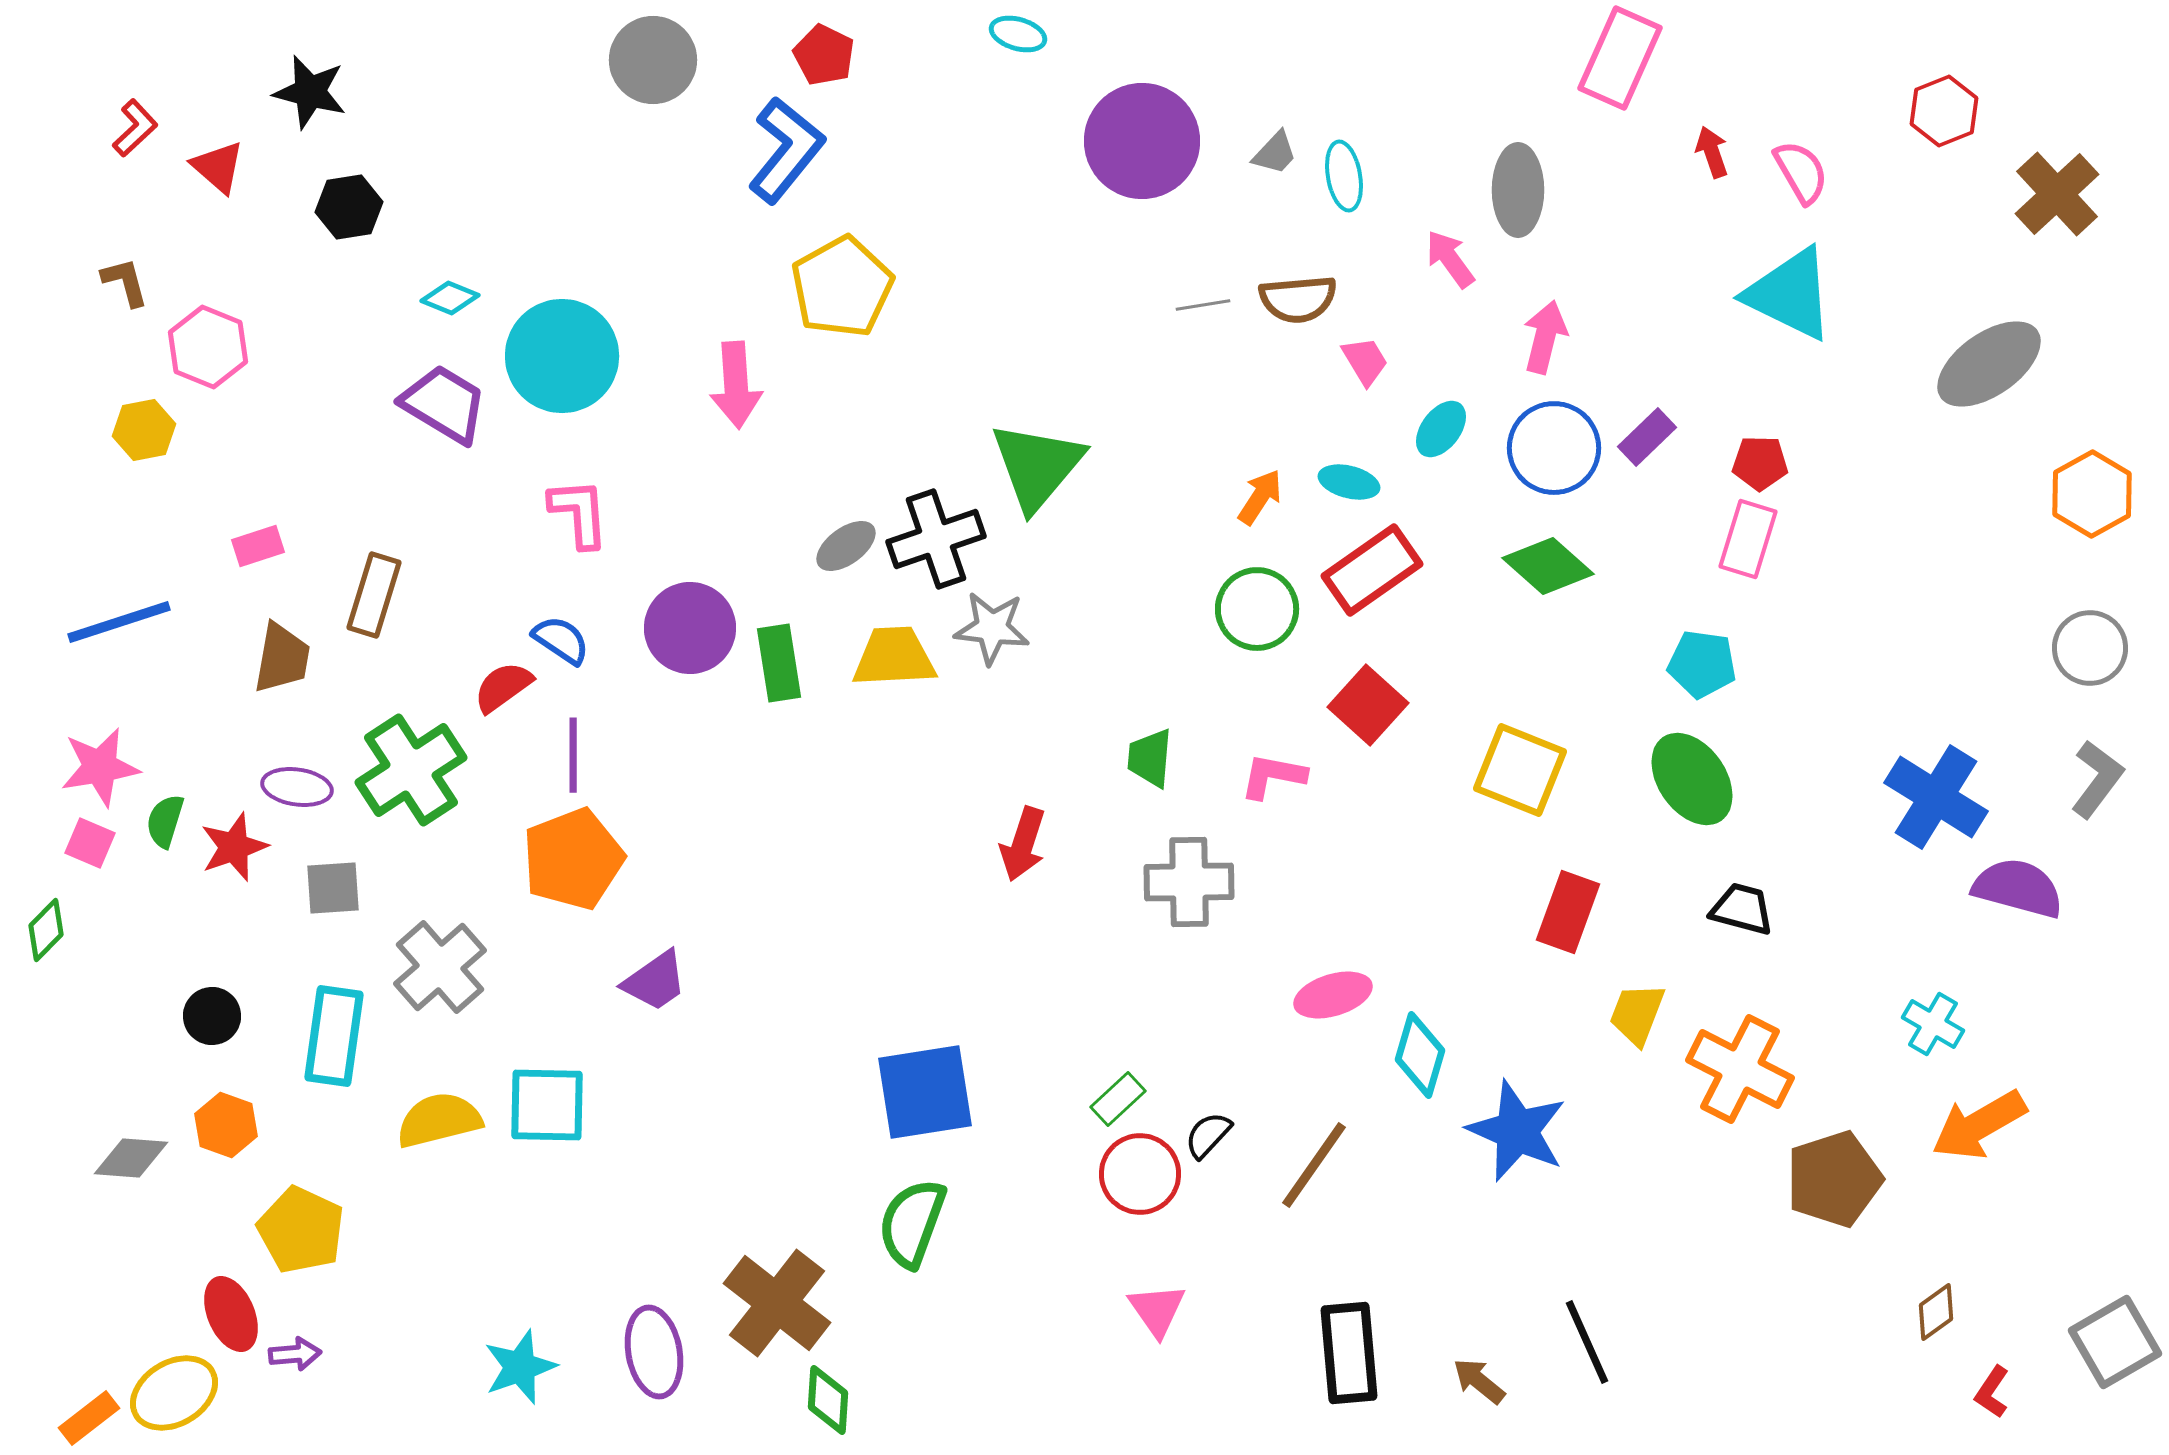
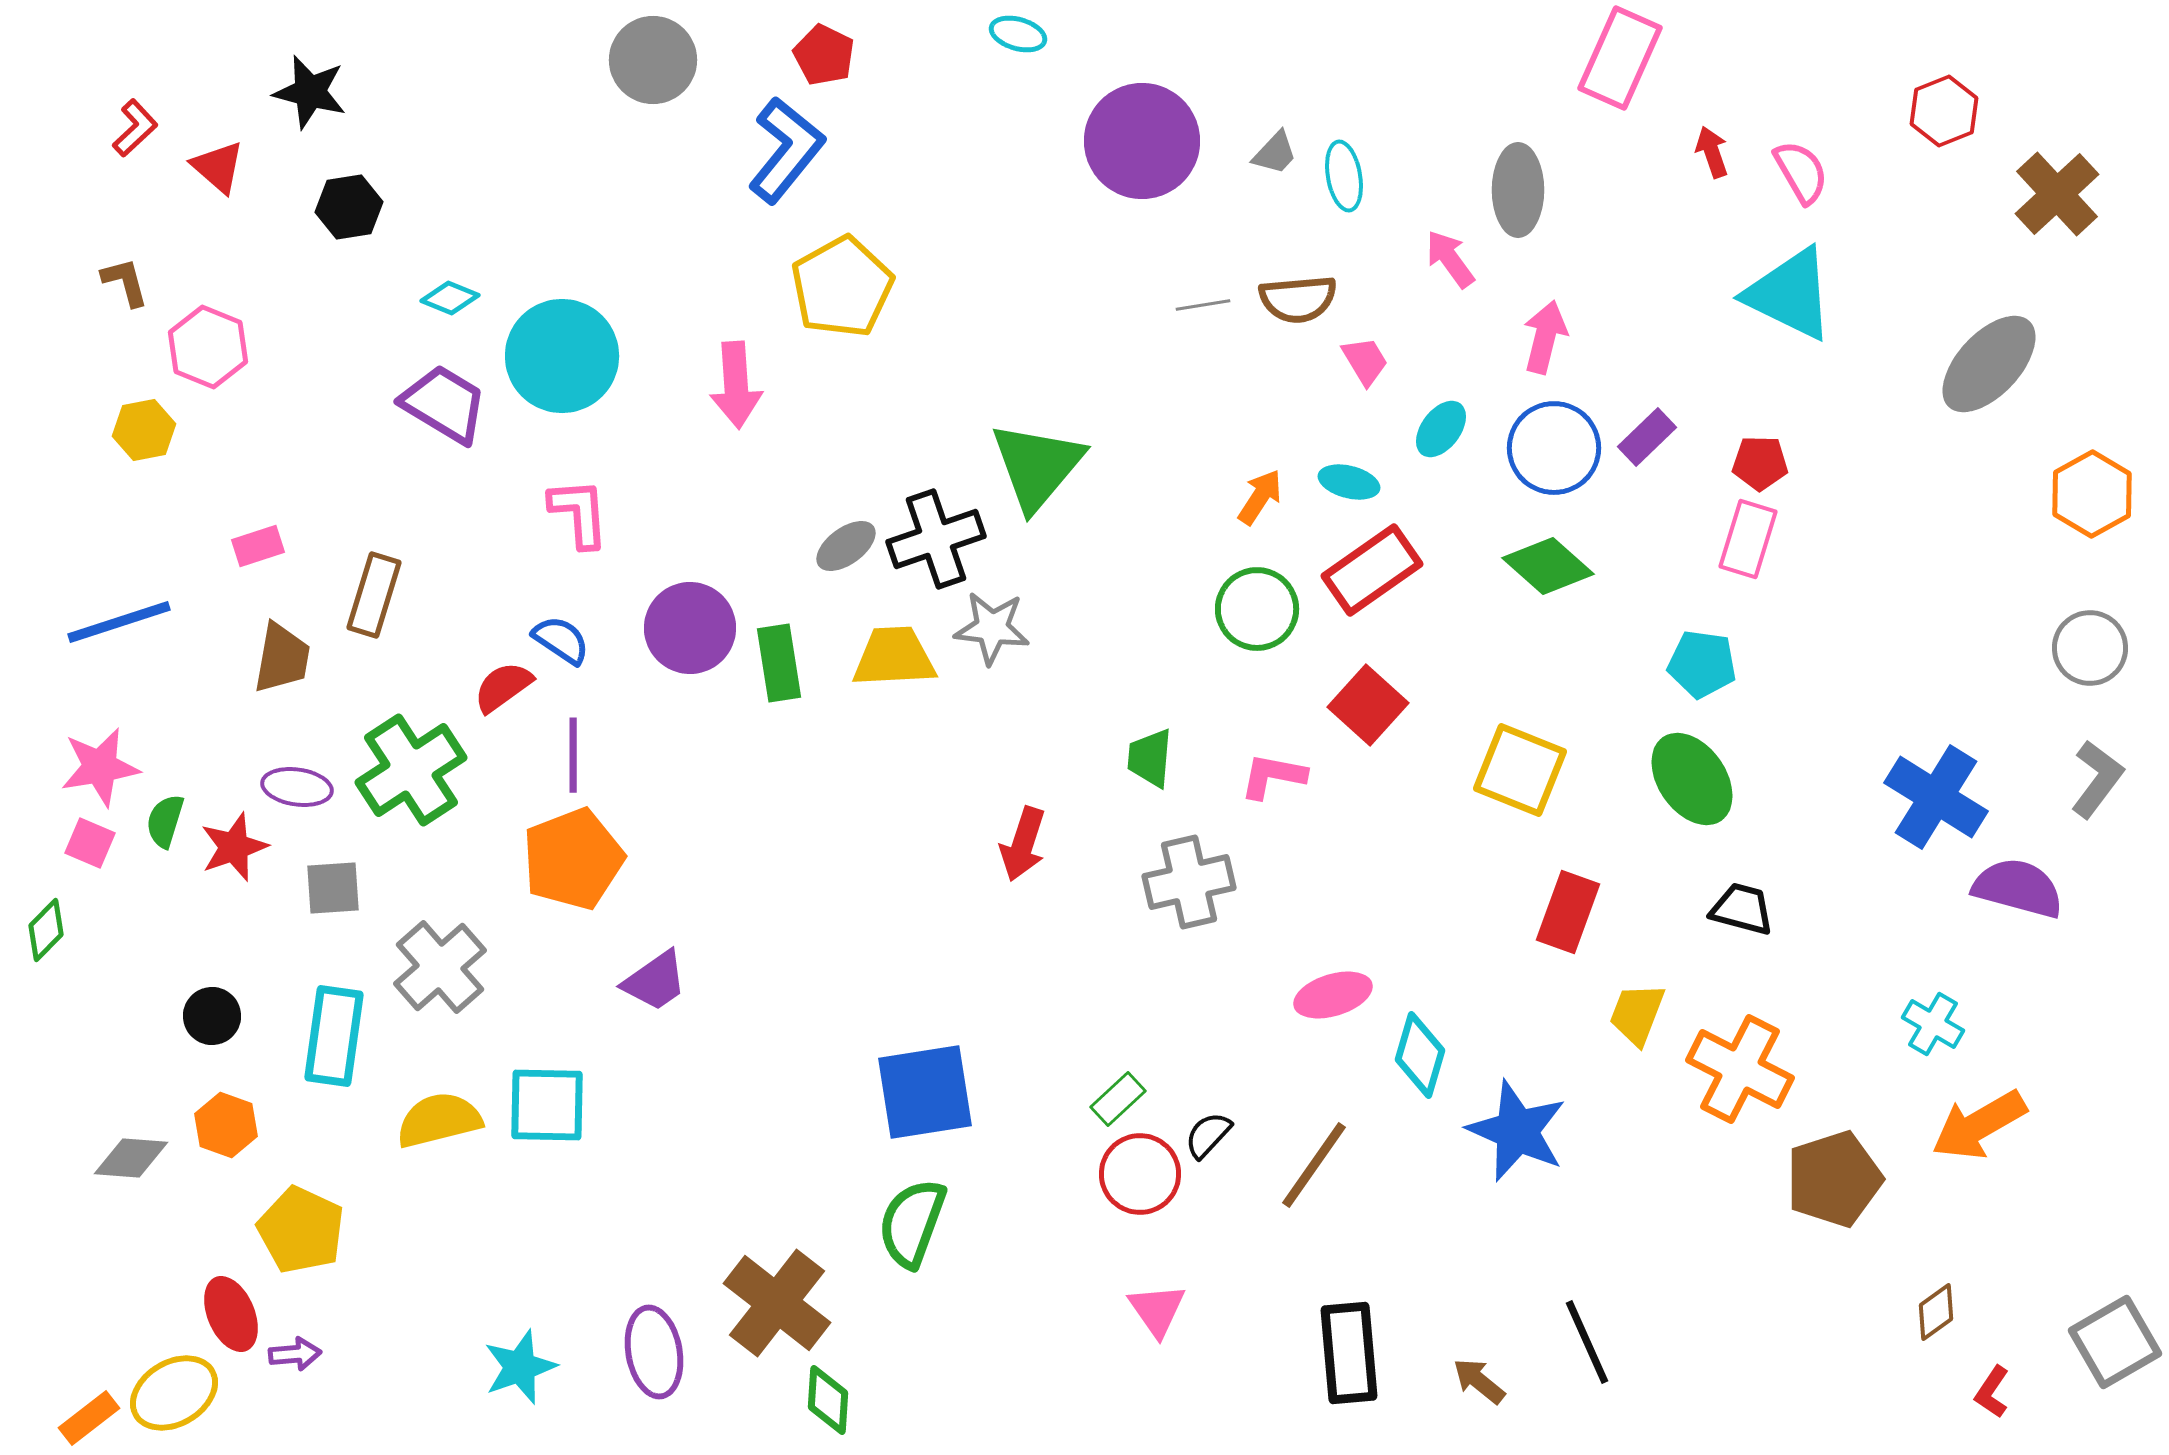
gray ellipse at (1989, 364): rotated 12 degrees counterclockwise
gray cross at (1189, 882): rotated 12 degrees counterclockwise
